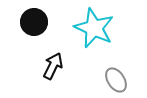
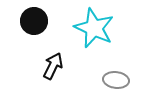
black circle: moved 1 px up
gray ellipse: rotated 50 degrees counterclockwise
